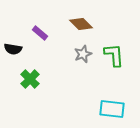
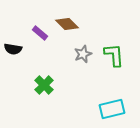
brown diamond: moved 14 px left
green cross: moved 14 px right, 6 px down
cyan rectangle: rotated 20 degrees counterclockwise
